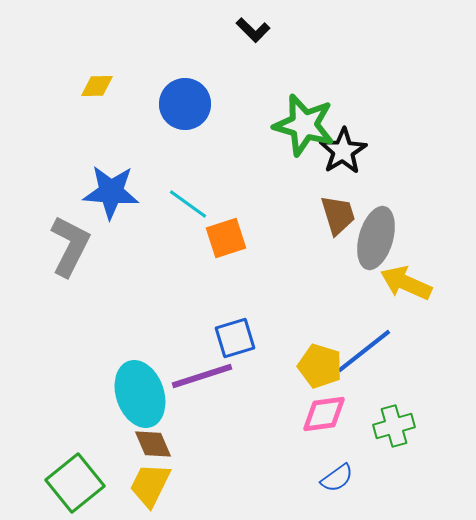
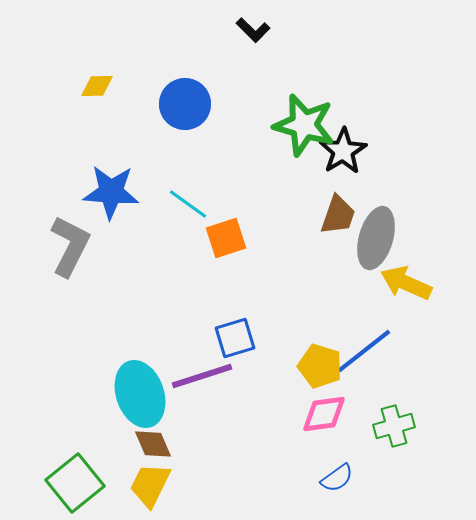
brown trapezoid: rotated 36 degrees clockwise
